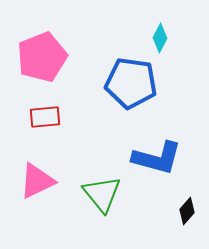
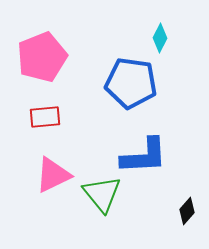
blue L-shape: moved 13 px left, 2 px up; rotated 18 degrees counterclockwise
pink triangle: moved 16 px right, 6 px up
